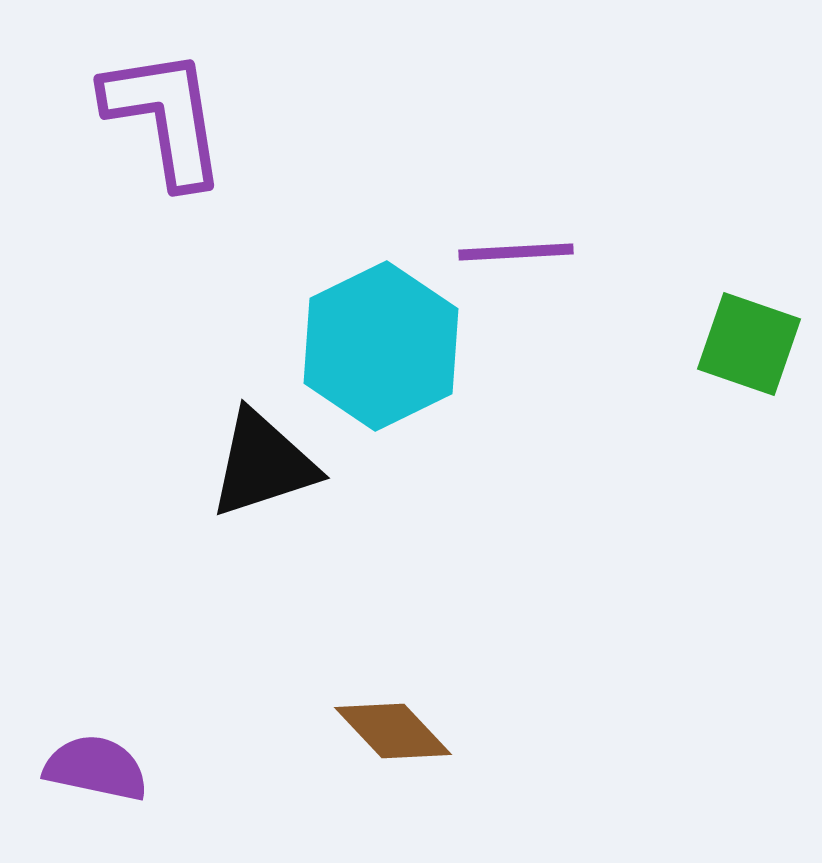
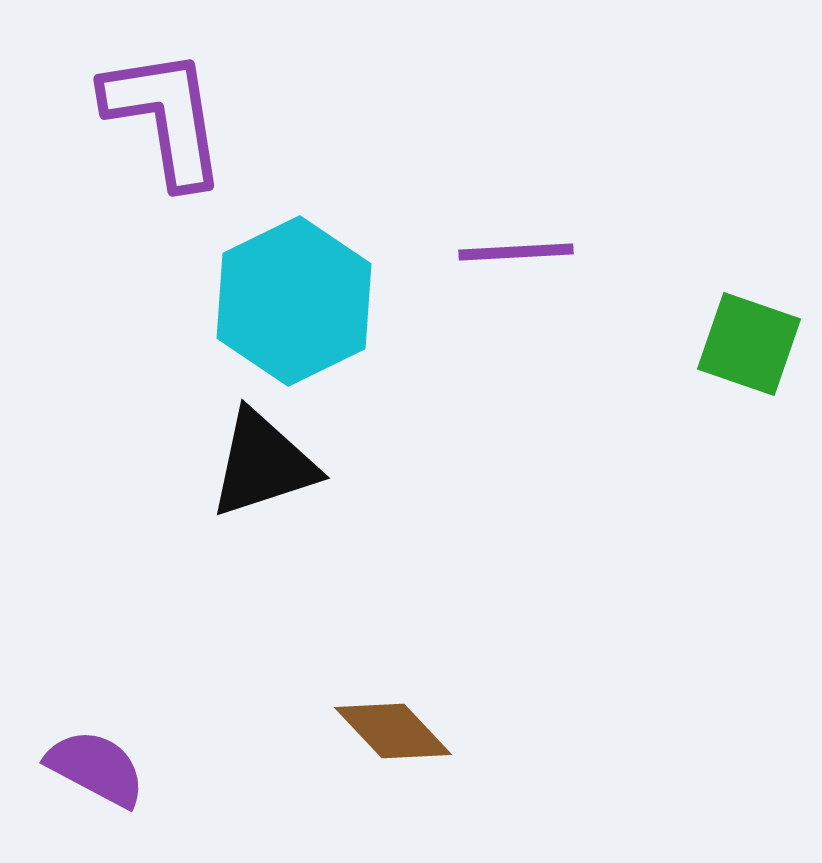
cyan hexagon: moved 87 px left, 45 px up
purple semicircle: rotated 16 degrees clockwise
